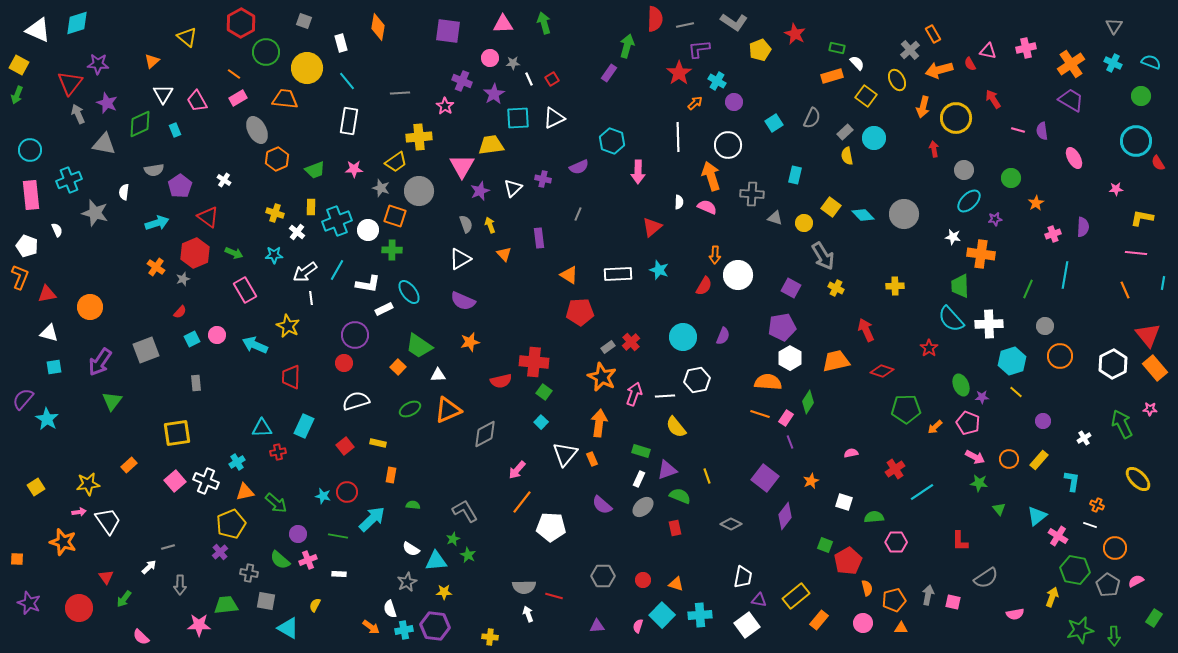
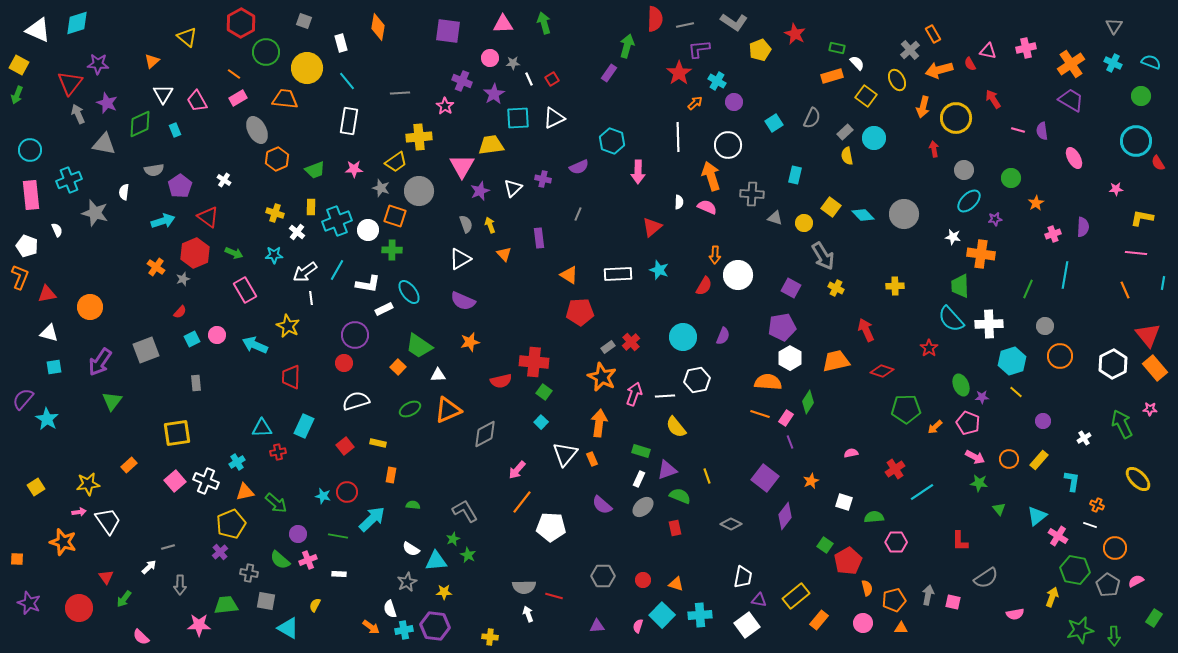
cyan arrow at (157, 223): moved 6 px right, 2 px up
green square at (825, 545): rotated 14 degrees clockwise
